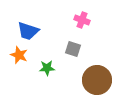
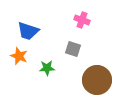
orange star: moved 1 px down
